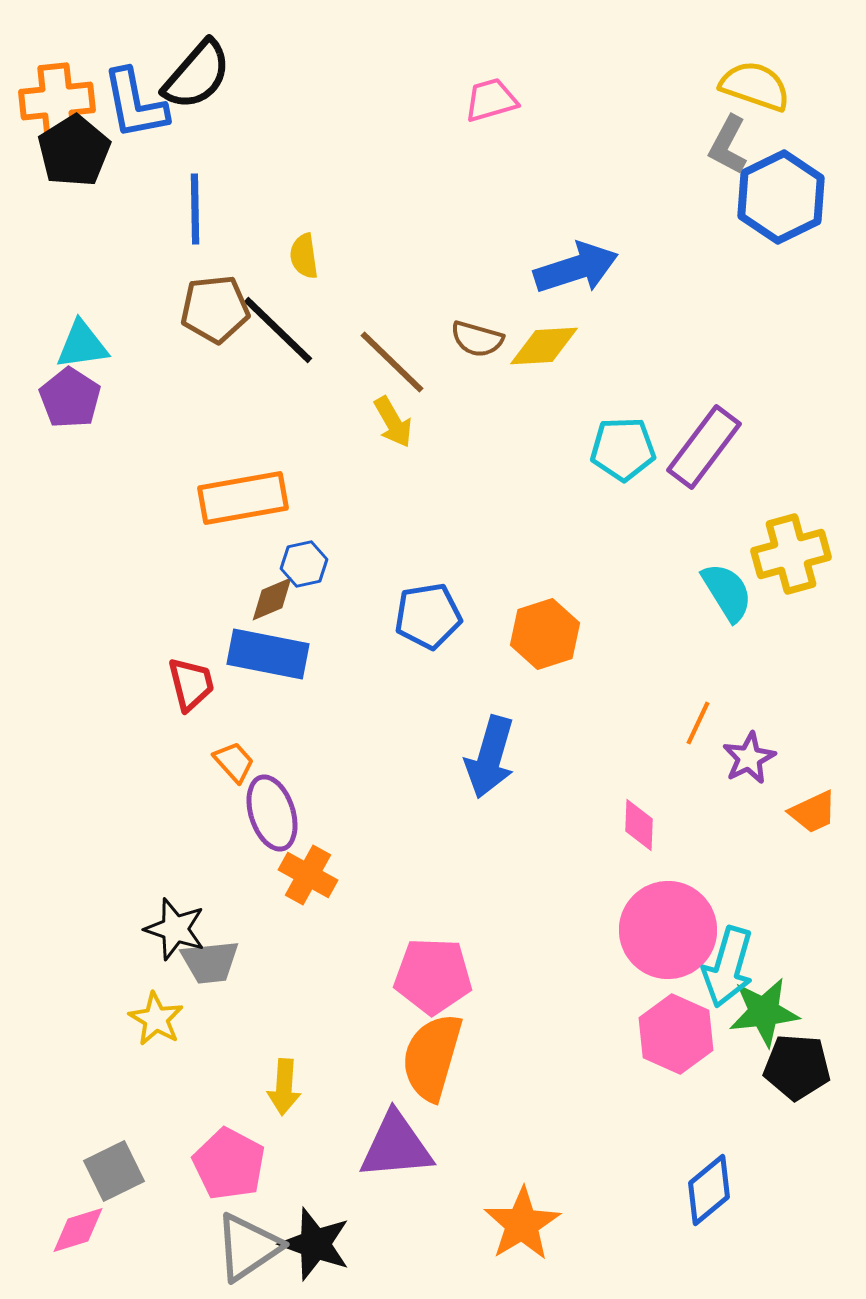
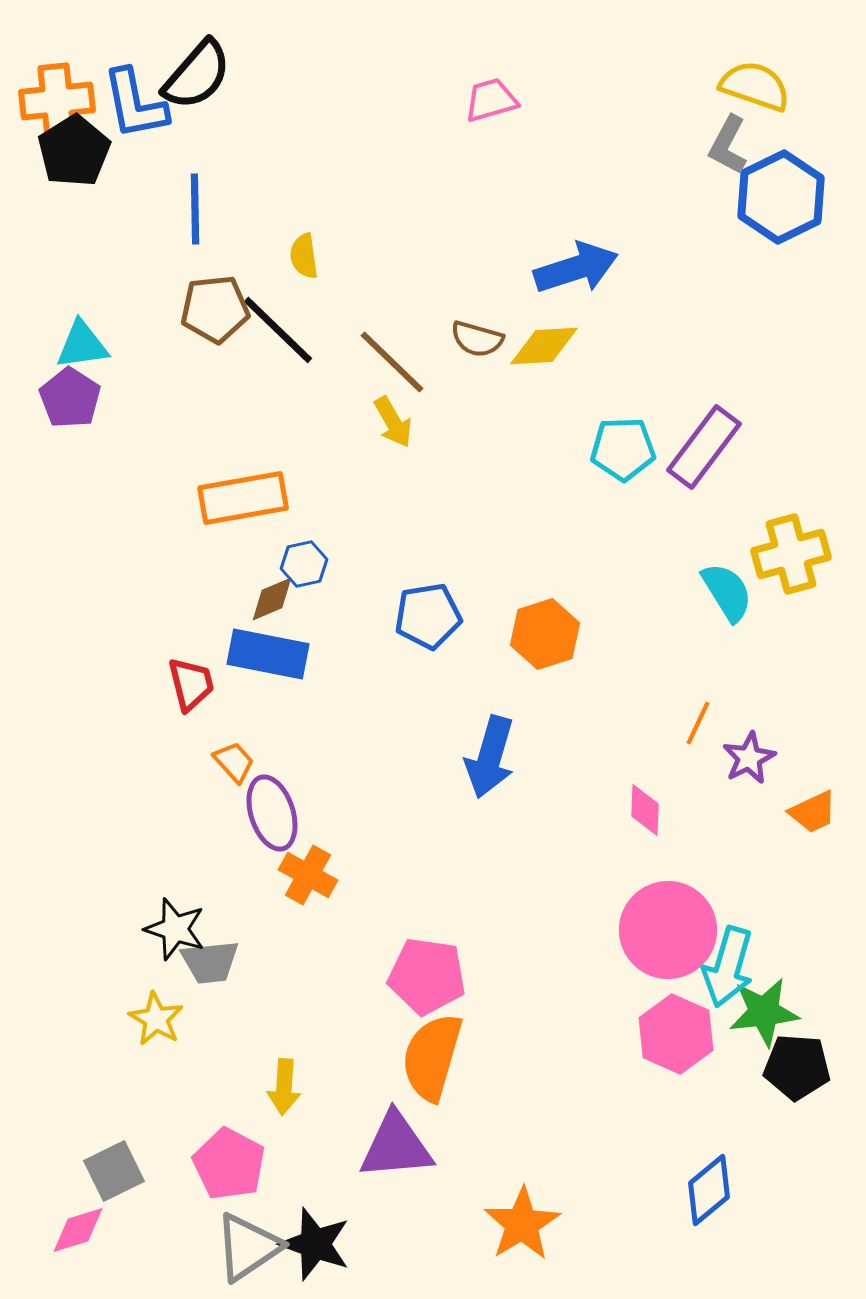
pink diamond at (639, 825): moved 6 px right, 15 px up
pink pentagon at (433, 976): moved 6 px left; rotated 6 degrees clockwise
